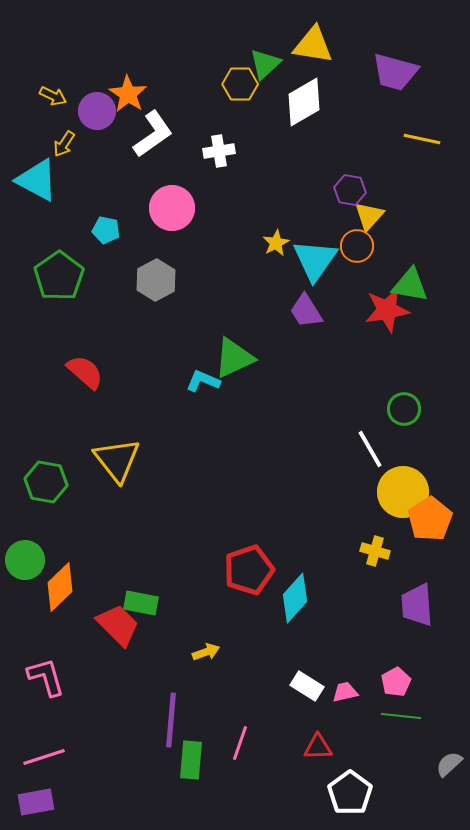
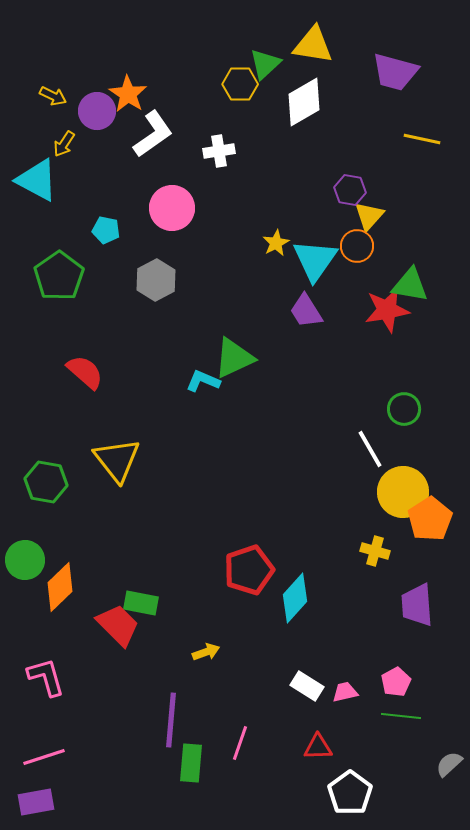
green rectangle at (191, 760): moved 3 px down
